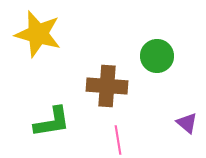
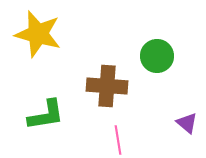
green L-shape: moved 6 px left, 7 px up
